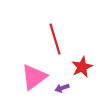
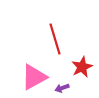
pink triangle: rotated 8 degrees clockwise
